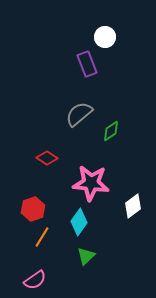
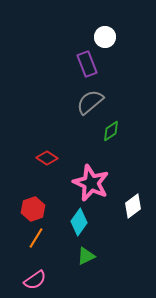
gray semicircle: moved 11 px right, 12 px up
pink star: rotated 18 degrees clockwise
orange line: moved 6 px left, 1 px down
green triangle: rotated 18 degrees clockwise
